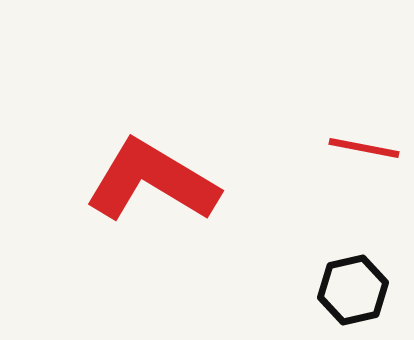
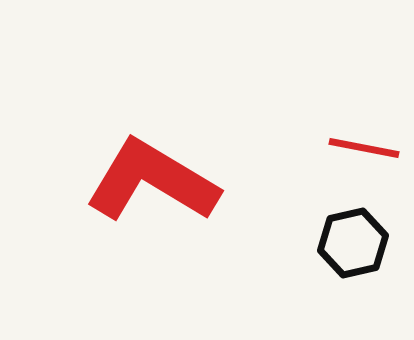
black hexagon: moved 47 px up
